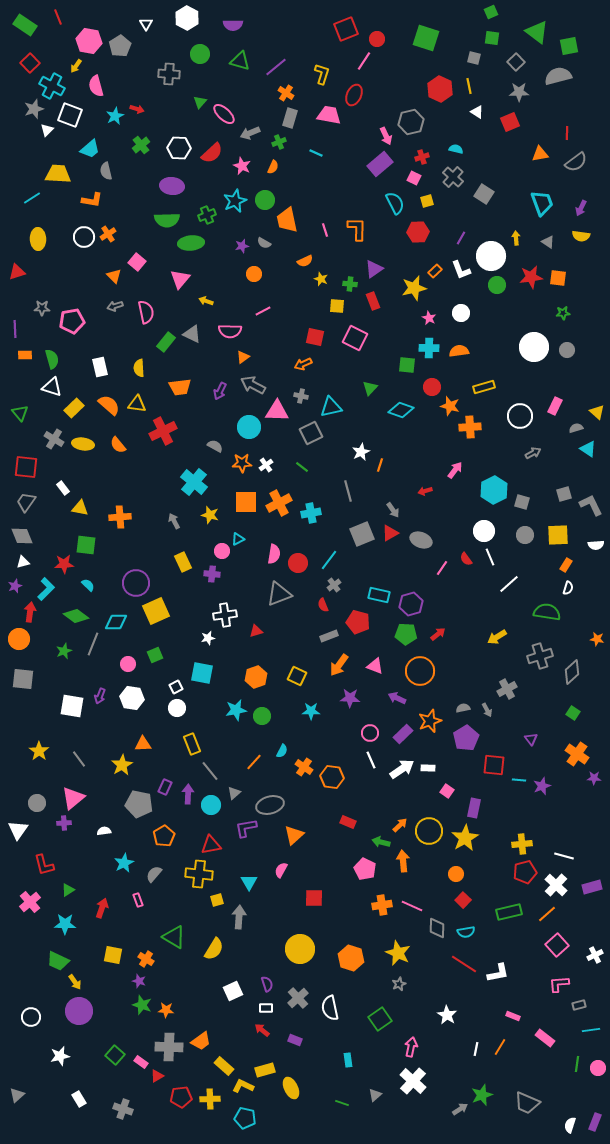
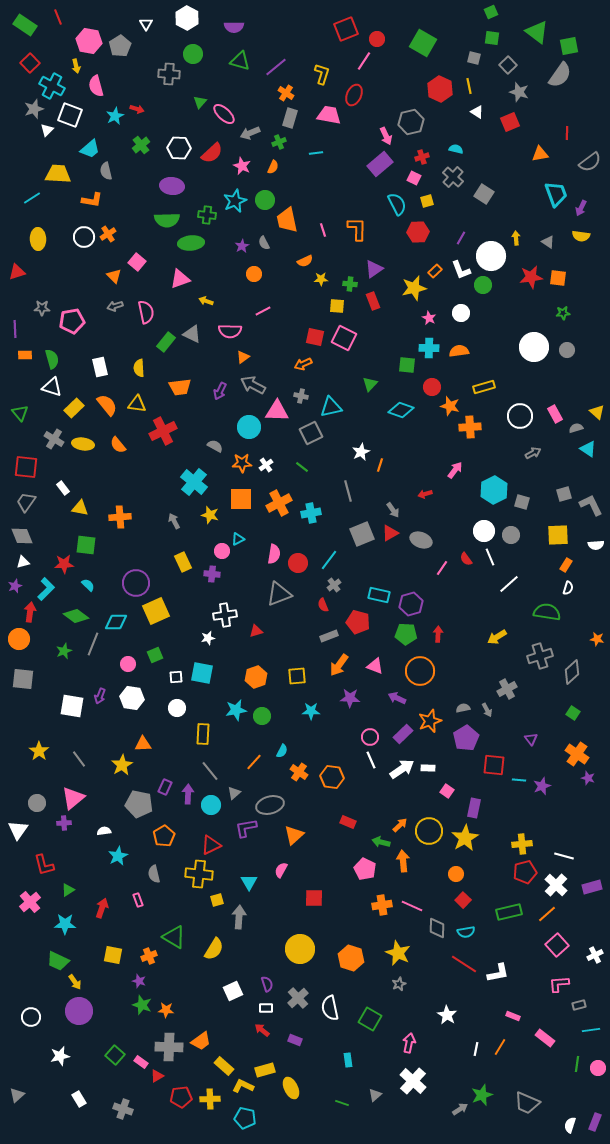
purple semicircle at (233, 25): moved 1 px right, 2 px down
green square at (426, 38): moved 3 px left, 5 px down; rotated 12 degrees clockwise
green circle at (200, 54): moved 7 px left
gray square at (516, 62): moved 8 px left, 3 px down
yellow arrow at (76, 66): rotated 48 degrees counterclockwise
gray semicircle at (558, 76): moved 2 px right, 1 px up; rotated 140 degrees clockwise
gray star at (519, 92): rotated 18 degrees clockwise
cyan line at (316, 153): rotated 32 degrees counterclockwise
gray semicircle at (576, 162): moved 14 px right
cyan semicircle at (395, 203): moved 2 px right, 1 px down
cyan trapezoid at (542, 203): moved 14 px right, 9 px up
green cross at (207, 215): rotated 30 degrees clockwise
pink line at (325, 230): moved 2 px left
gray semicircle at (264, 243): rotated 32 degrees clockwise
purple star at (242, 246): rotated 16 degrees counterclockwise
pink triangle at (180, 279): rotated 30 degrees clockwise
yellow star at (321, 279): rotated 24 degrees counterclockwise
green circle at (497, 285): moved 14 px left
pink square at (355, 338): moved 11 px left
green triangle at (370, 388): moved 4 px up
orange semicircle at (109, 405): moved 2 px left; rotated 10 degrees clockwise
pink rectangle at (555, 406): moved 8 px down; rotated 54 degrees counterclockwise
red arrow at (425, 491): moved 3 px down
orange square at (246, 502): moved 5 px left, 3 px up
gray circle at (525, 535): moved 14 px left
red arrow at (438, 634): rotated 49 degrees counterclockwise
yellow square at (297, 676): rotated 30 degrees counterclockwise
white square at (176, 687): moved 10 px up; rotated 24 degrees clockwise
pink circle at (370, 733): moved 4 px down
yellow rectangle at (192, 744): moved 11 px right, 10 px up; rotated 25 degrees clockwise
orange cross at (304, 767): moved 5 px left, 5 px down
purple star at (594, 778): moved 6 px left; rotated 16 degrees clockwise
red triangle at (211, 845): rotated 15 degrees counterclockwise
cyan star at (124, 863): moved 6 px left, 7 px up
gray semicircle at (154, 874): rotated 54 degrees counterclockwise
orange cross at (146, 959): moved 3 px right, 3 px up; rotated 35 degrees clockwise
green square at (380, 1019): moved 10 px left; rotated 25 degrees counterclockwise
pink arrow at (411, 1047): moved 2 px left, 4 px up
